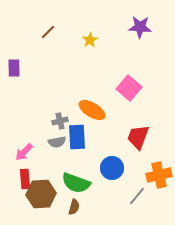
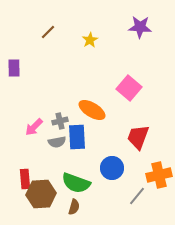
pink arrow: moved 10 px right, 25 px up
